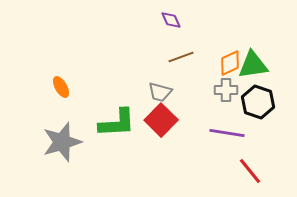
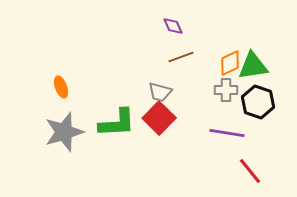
purple diamond: moved 2 px right, 6 px down
green triangle: moved 1 px down
orange ellipse: rotated 10 degrees clockwise
red square: moved 2 px left, 2 px up
gray star: moved 2 px right, 10 px up
